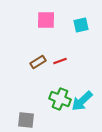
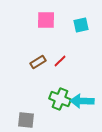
red line: rotated 24 degrees counterclockwise
cyan arrow: rotated 45 degrees clockwise
